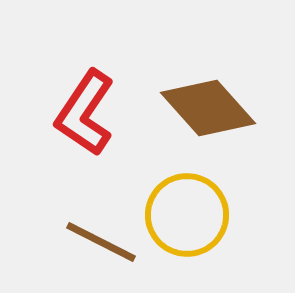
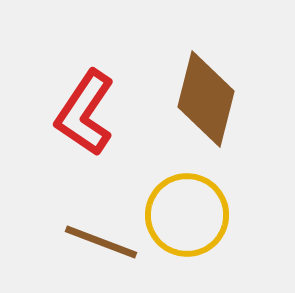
brown diamond: moved 2 px left, 9 px up; rotated 56 degrees clockwise
brown line: rotated 6 degrees counterclockwise
